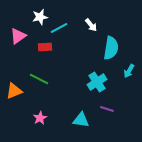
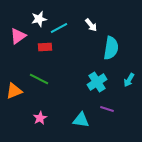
white star: moved 1 px left, 2 px down
cyan arrow: moved 9 px down
